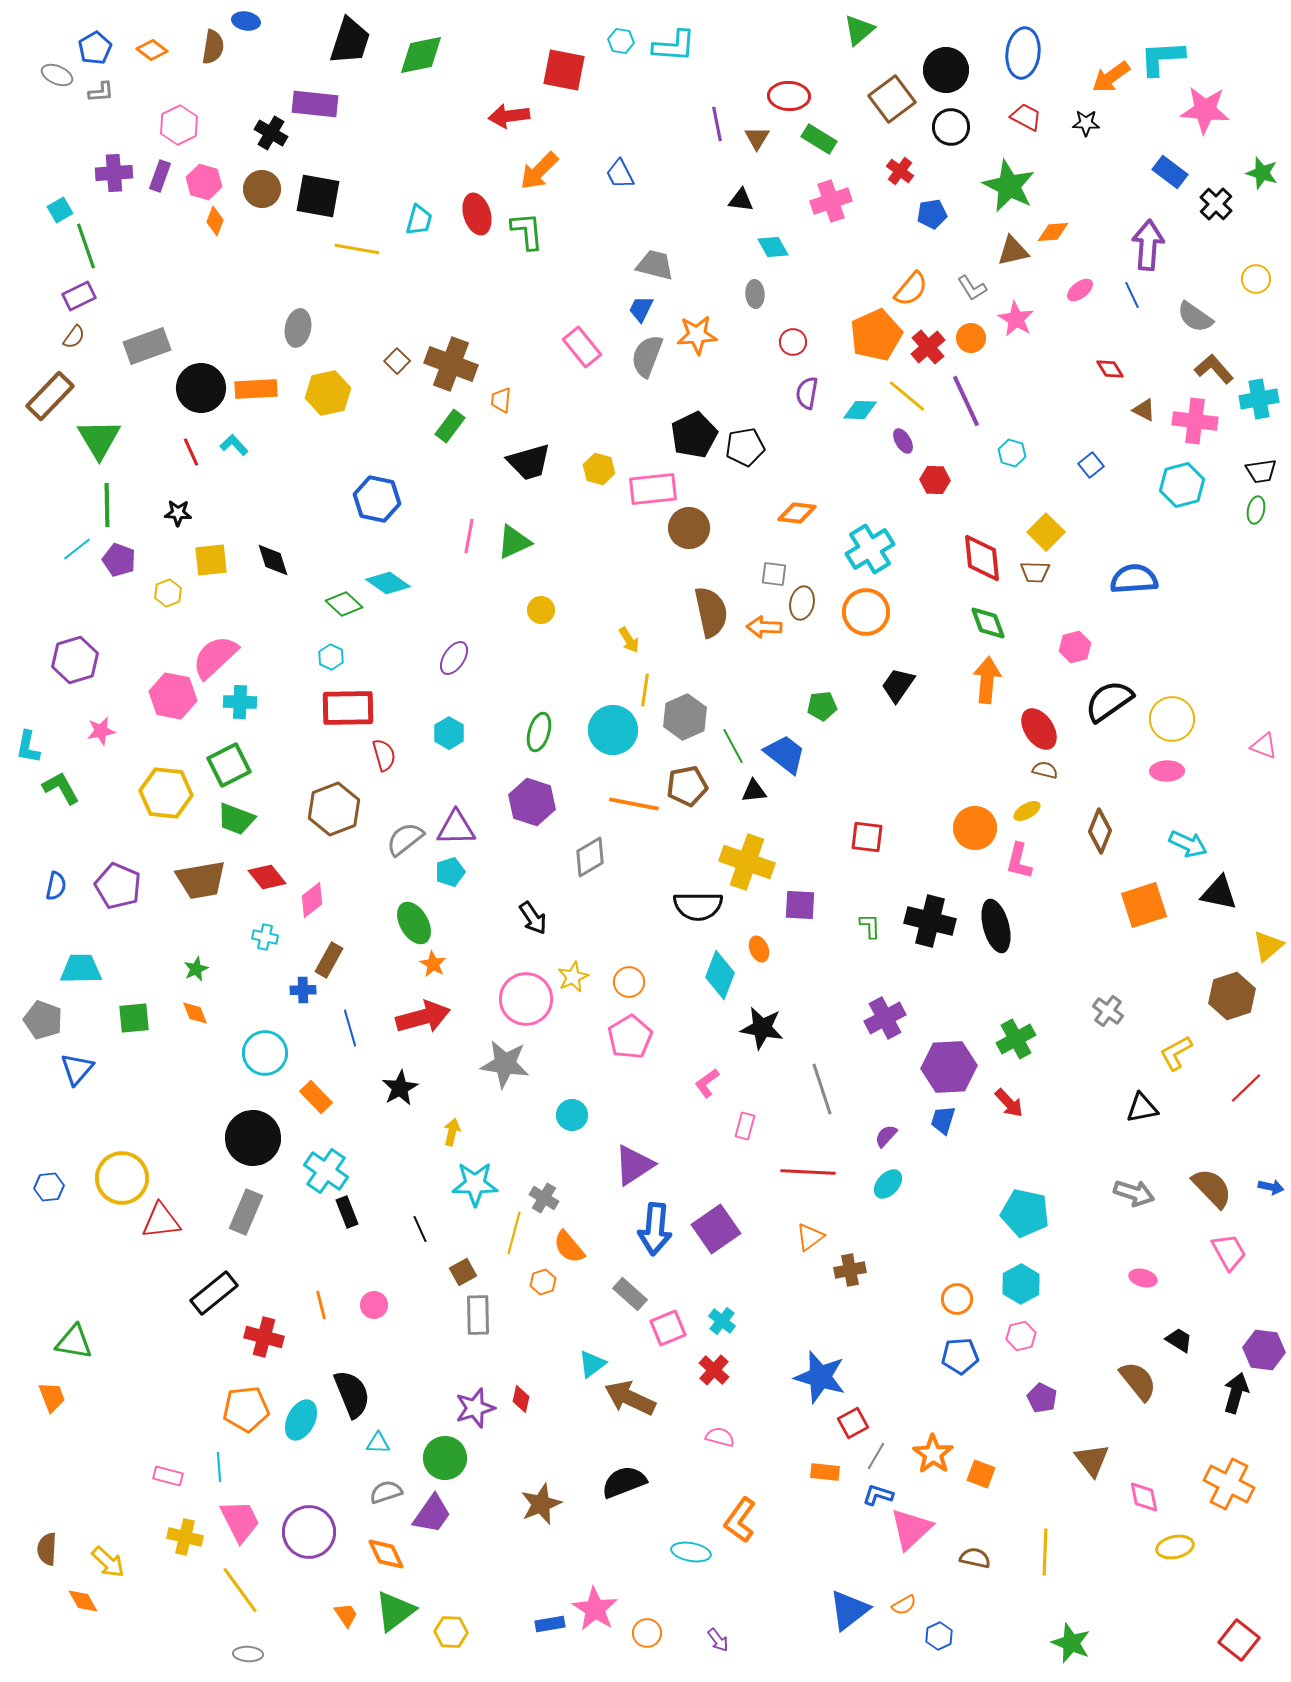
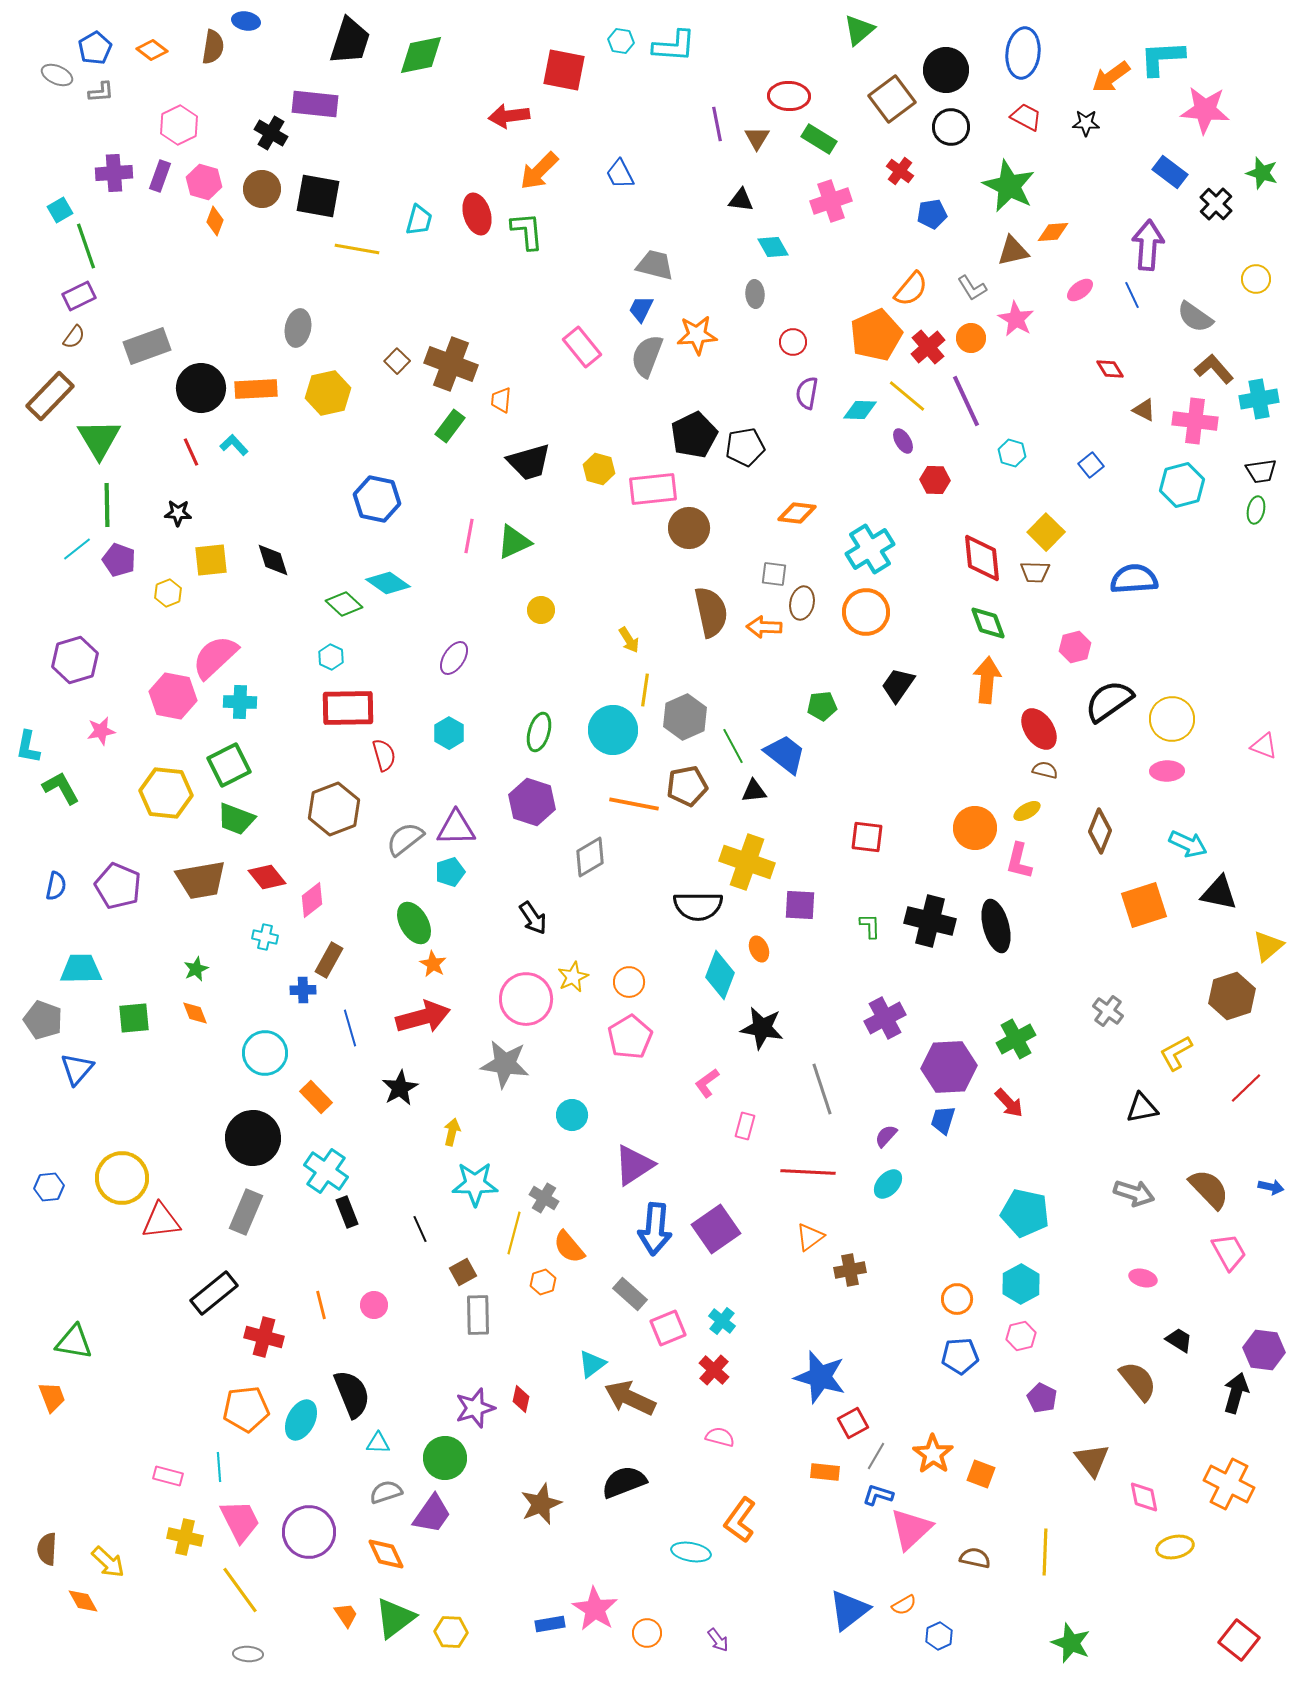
brown semicircle at (1212, 1188): moved 3 px left, 1 px down
green triangle at (395, 1611): moved 7 px down
